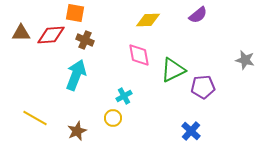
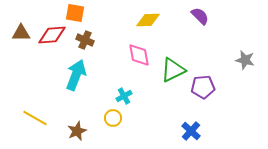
purple semicircle: moved 2 px right, 1 px down; rotated 96 degrees counterclockwise
red diamond: moved 1 px right
